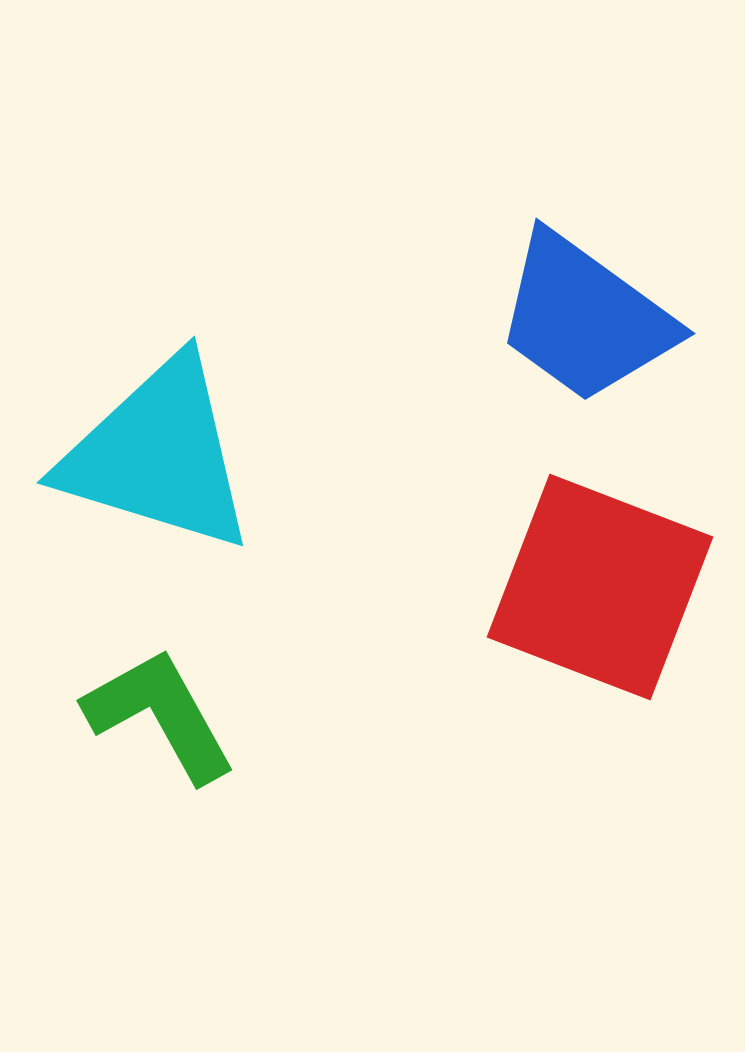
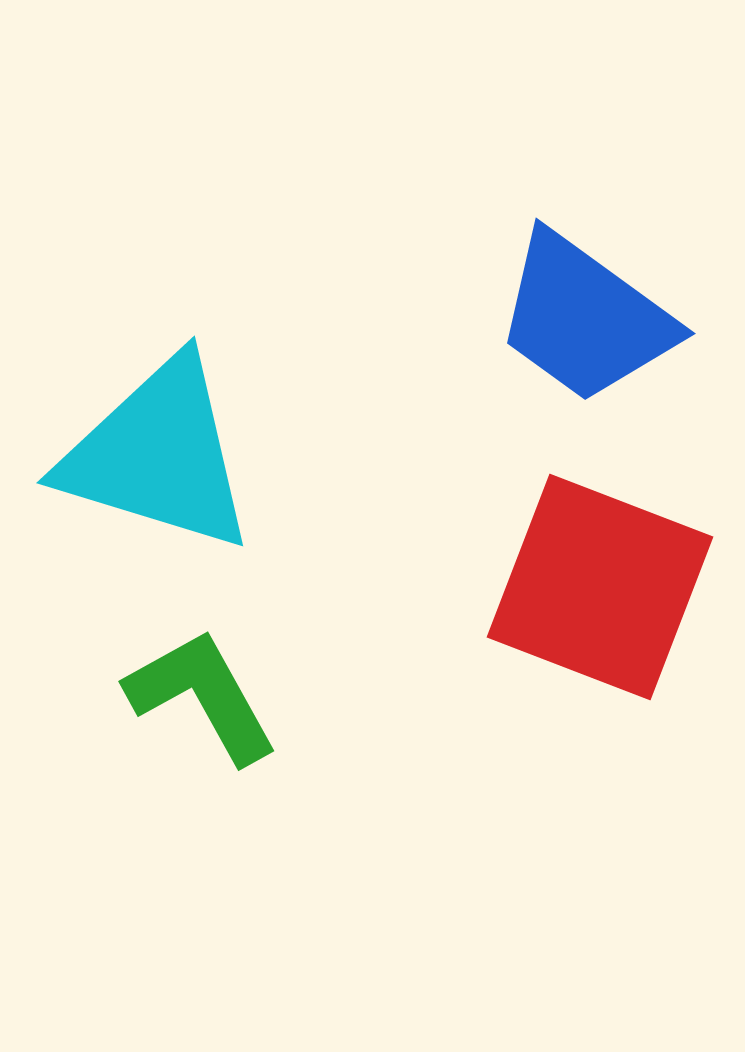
green L-shape: moved 42 px right, 19 px up
